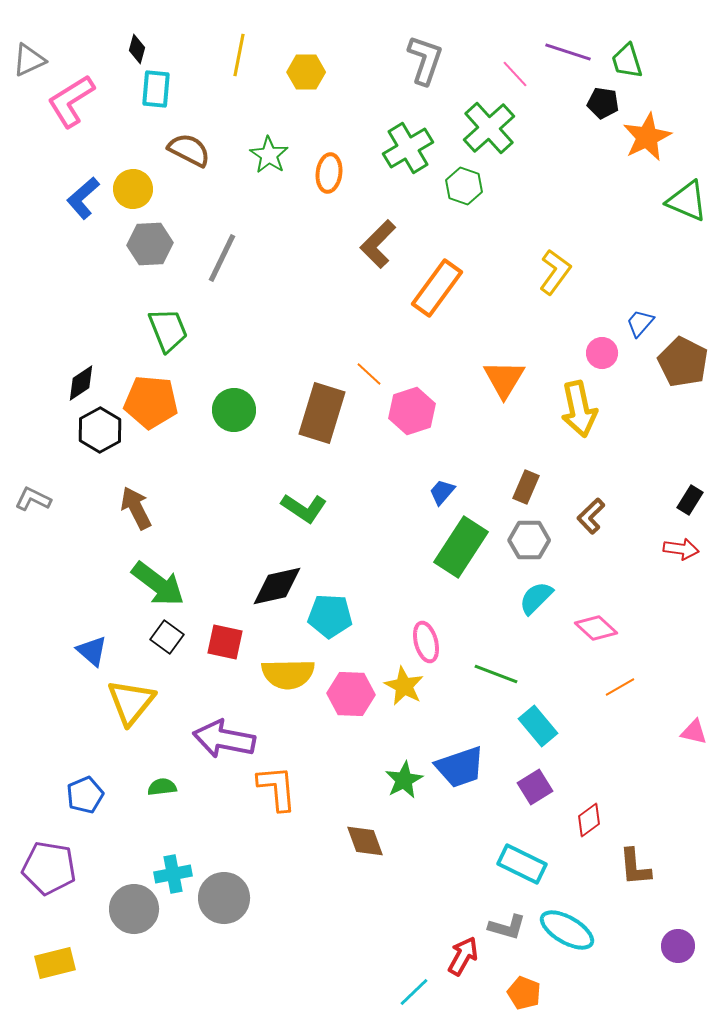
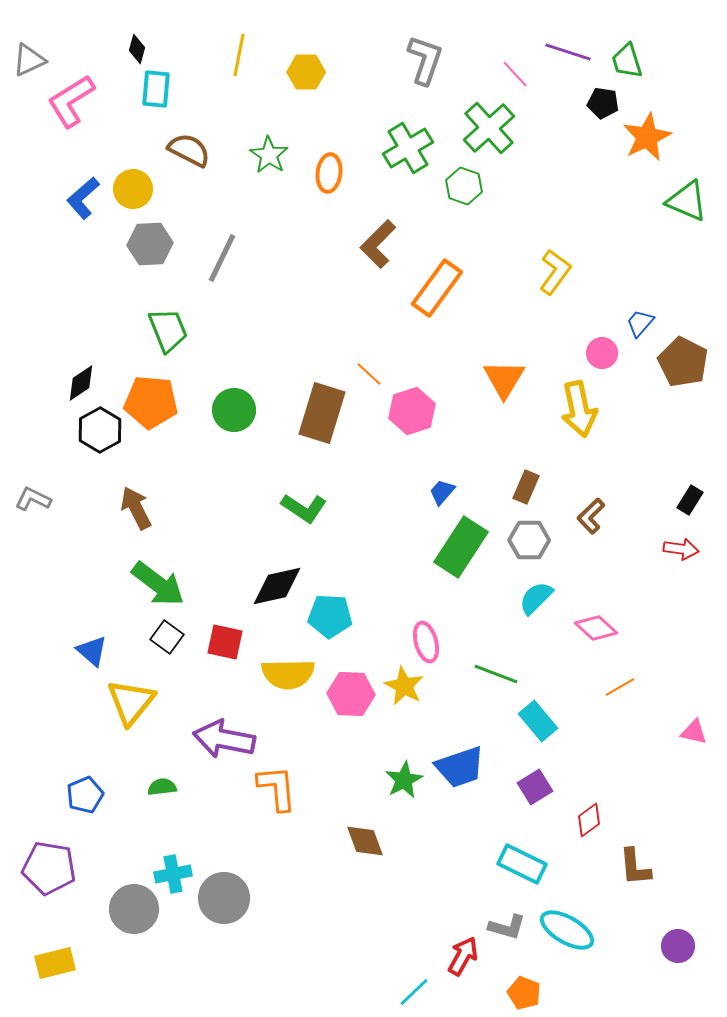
cyan rectangle at (538, 726): moved 5 px up
